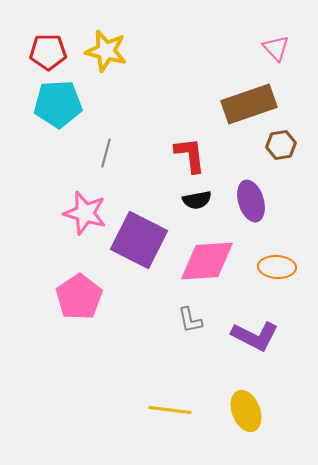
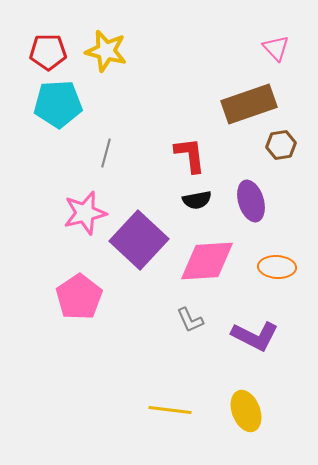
pink star: rotated 30 degrees counterclockwise
purple square: rotated 16 degrees clockwise
gray L-shape: rotated 12 degrees counterclockwise
